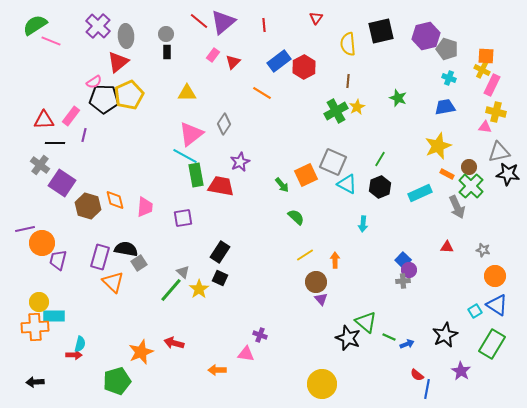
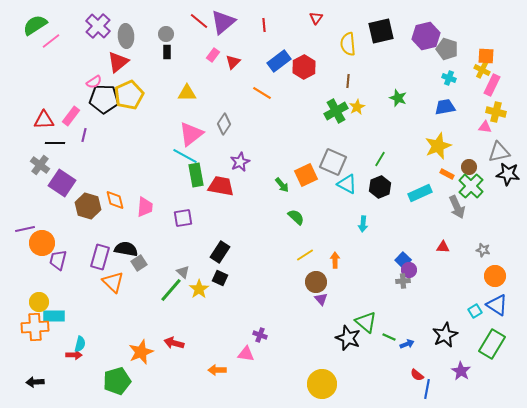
pink line at (51, 41): rotated 60 degrees counterclockwise
red triangle at (447, 247): moved 4 px left
